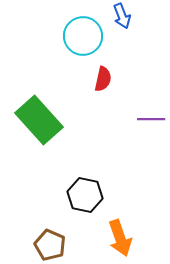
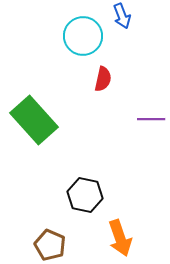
green rectangle: moved 5 px left
